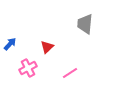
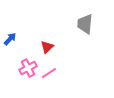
blue arrow: moved 5 px up
pink line: moved 21 px left
